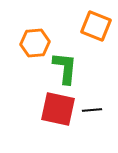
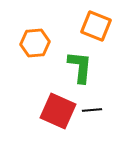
green L-shape: moved 15 px right, 1 px up
red square: moved 2 px down; rotated 12 degrees clockwise
